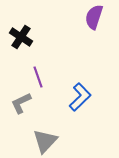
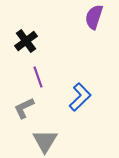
black cross: moved 5 px right, 4 px down; rotated 20 degrees clockwise
gray L-shape: moved 3 px right, 5 px down
gray triangle: rotated 12 degrees counterclockwise
